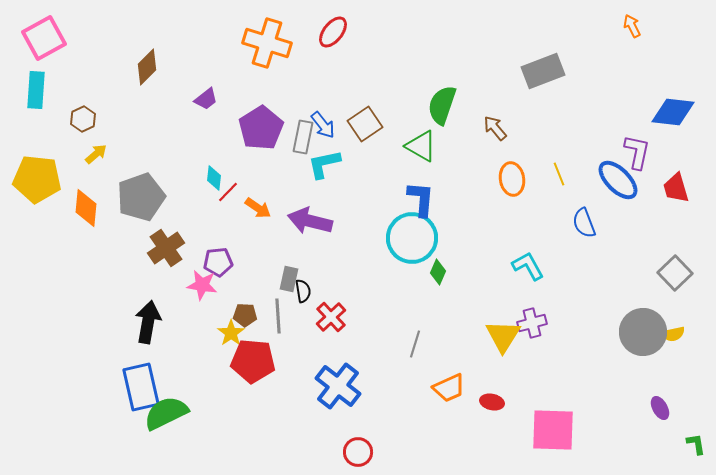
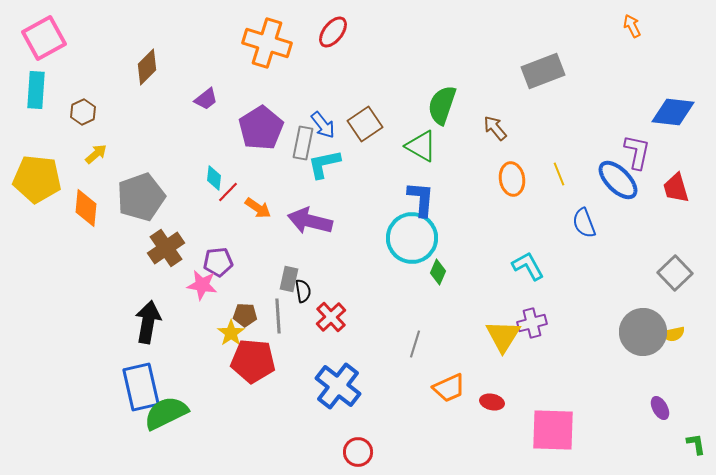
brown hexagon at (83, 119): moved 7 px up
gray rectangle at (303, 137): moved 6 px down
